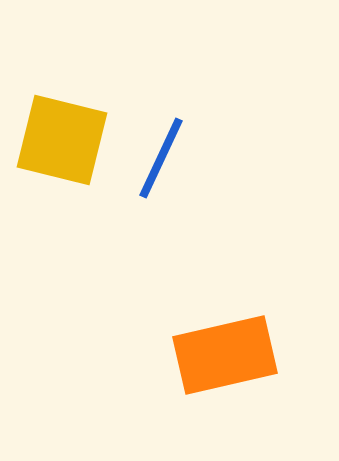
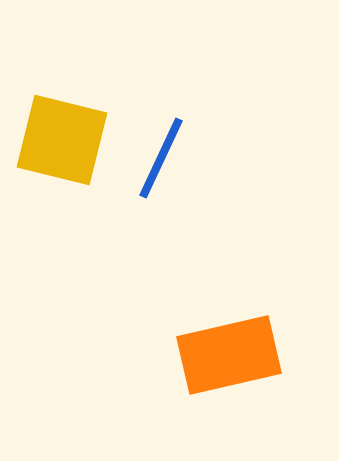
orange rectangle: moved 4 px right
